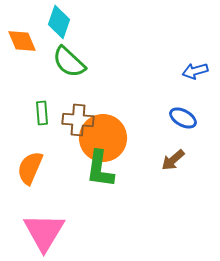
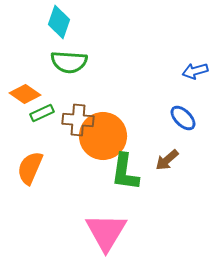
orange diamond: moved 3 px right, 53 px down; rotated 32 degrees counterclockwise
green semicircle: rotated 39 degrees counterclockwise
green rectangle: rotated 70 degrees clockwise
blue ellipse: rotated 16 degrees clockwise
orange circle: moved 2 px up
brown arrow: moved 6 px left
green L-shape: moved 25 px right, 3 px down
pink triangle: moved 62 px right
